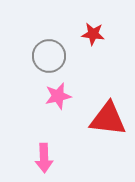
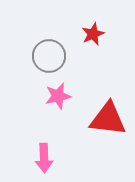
red star: rotated 30 degrees counterclockwise
